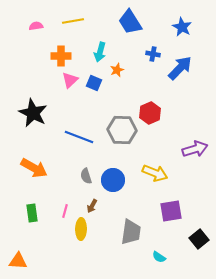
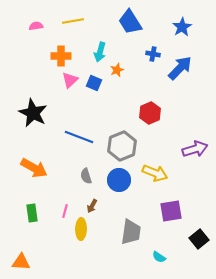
blue star: rotated 12 degrees clockwise
gray hexagon: moved 16 px down; rotated 24 degrees counterclockwise
blue circle: moved 6 px right
orange triangle: moved 3 px right, 1 px down
